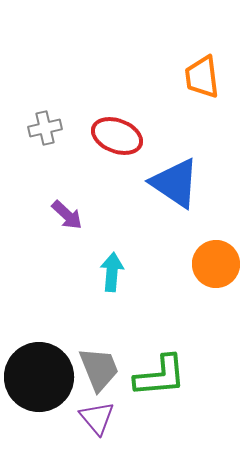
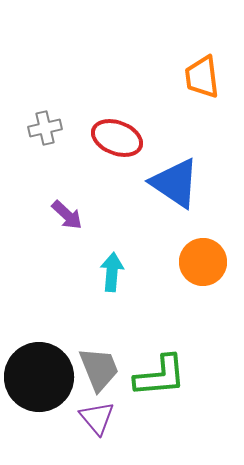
red ellipse: moved 2 px down
orange circle: moved 13 px left, 2 px up
